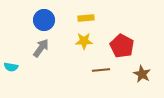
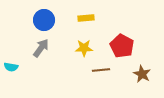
yellow star: moved 7 px down
